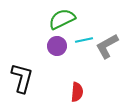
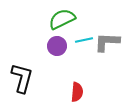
gray L-shape: moved 4 px up; rotated 32 degrees clockwise
